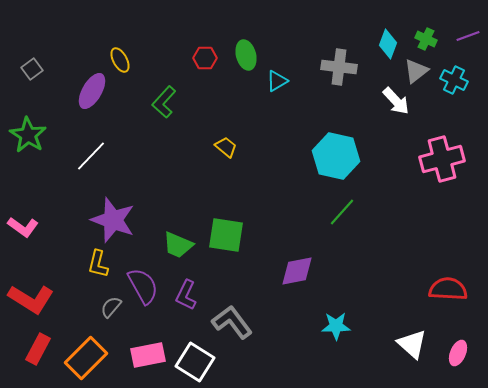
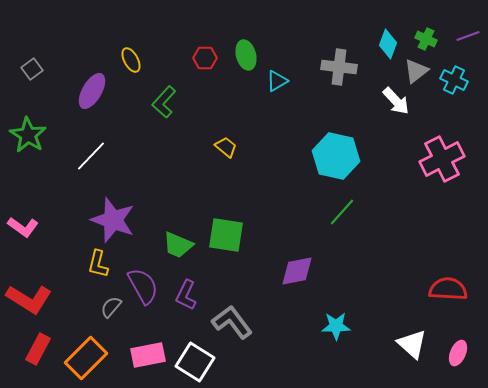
yellow ellipse: moved 11 px right
pink cross: rotated 12 degrees counterclockwise
red L-shape: moved 2 px left
